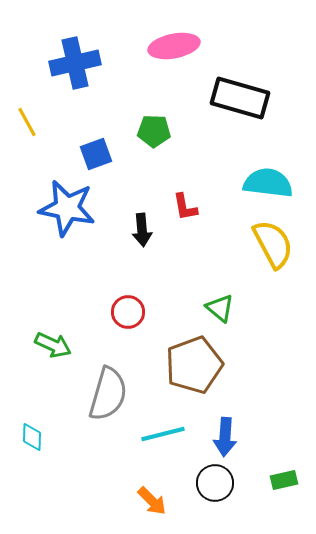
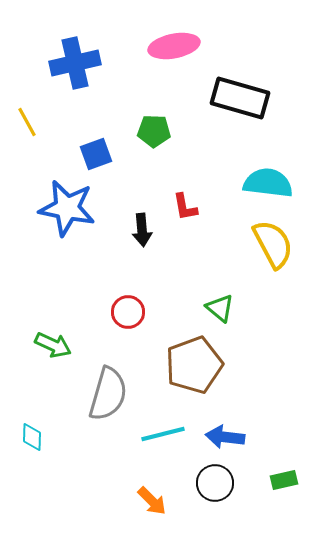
blue arrow: rotated 93 degrees clockwise
